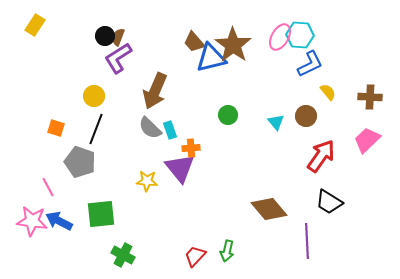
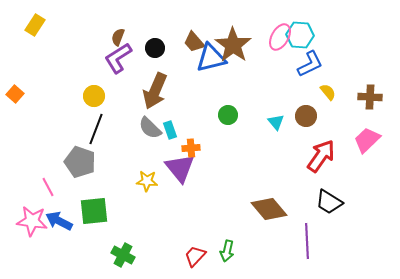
black circle: moved 50 px right, 12 px down
orange square: moved 41 px left, 34 px up; rotated 24 degrees clockwise
green square: moved 7 px left, 3 px up
